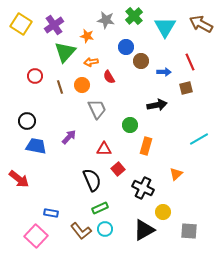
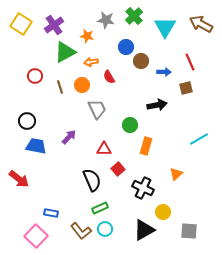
green triangle: rotated 20 degrees clockwise
